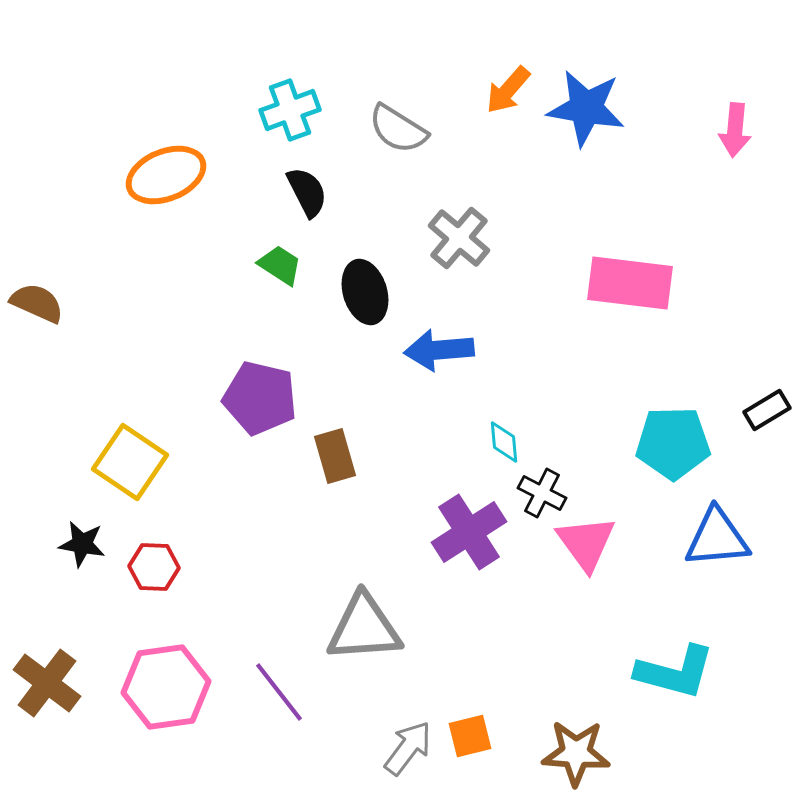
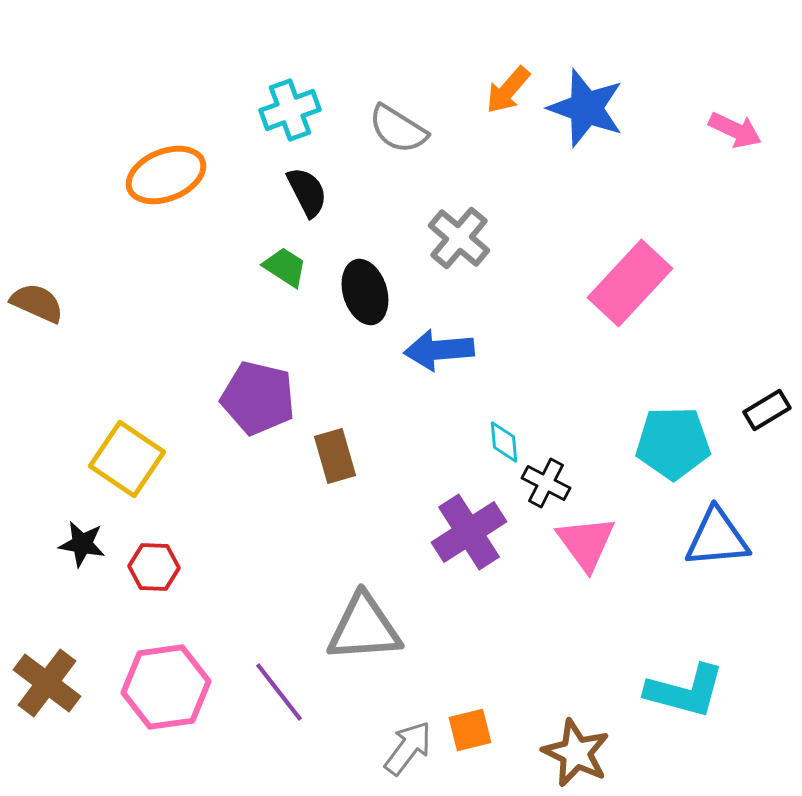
blue star: rotated 10 degrees clockwise
pink arrow: rotated 70 degrees counterclockwise
green trapezoid: moved 5 px right, 2 px down
pink rectangle: rotated 54 degrees counterclockwise
purple pentagon: moved 2 px left
yellow square: moved 3 px left, 3 px up
black cross: moved 4 px right, 10 px up
cyan L-shape: moved 10 px right, 19 px down
orange square: moved 6 px up
brown star: rotated 22 degrees clockwise
